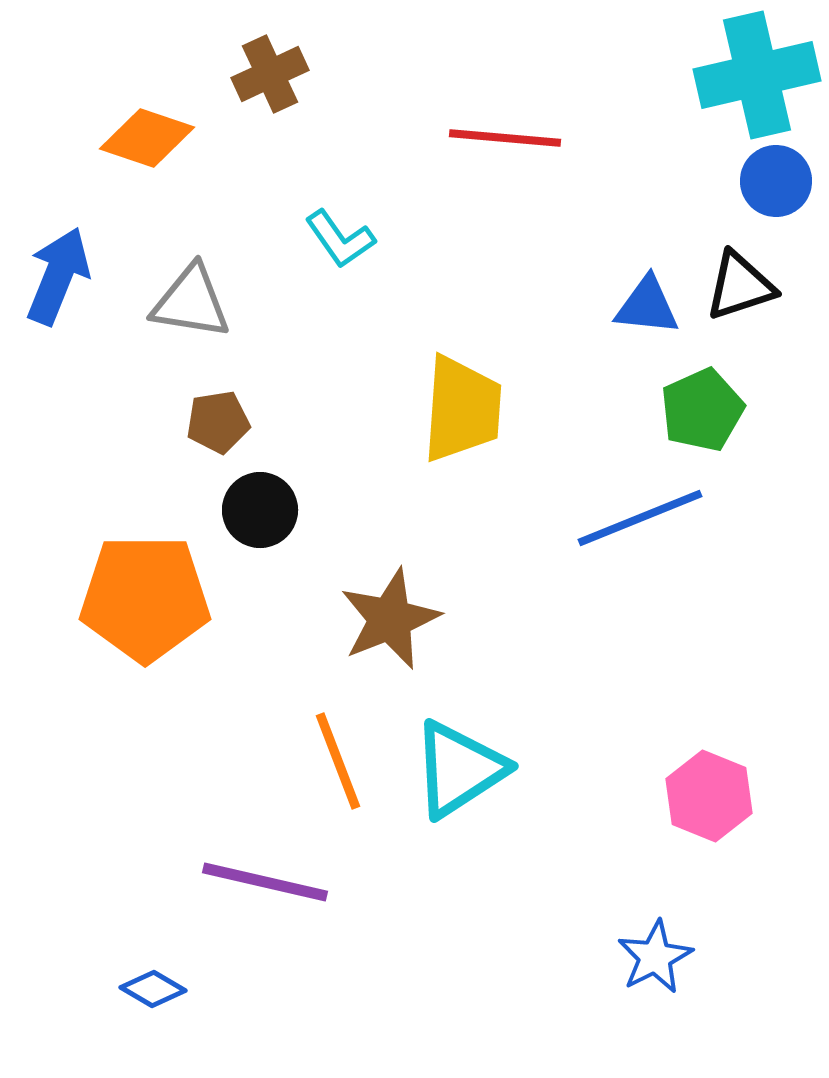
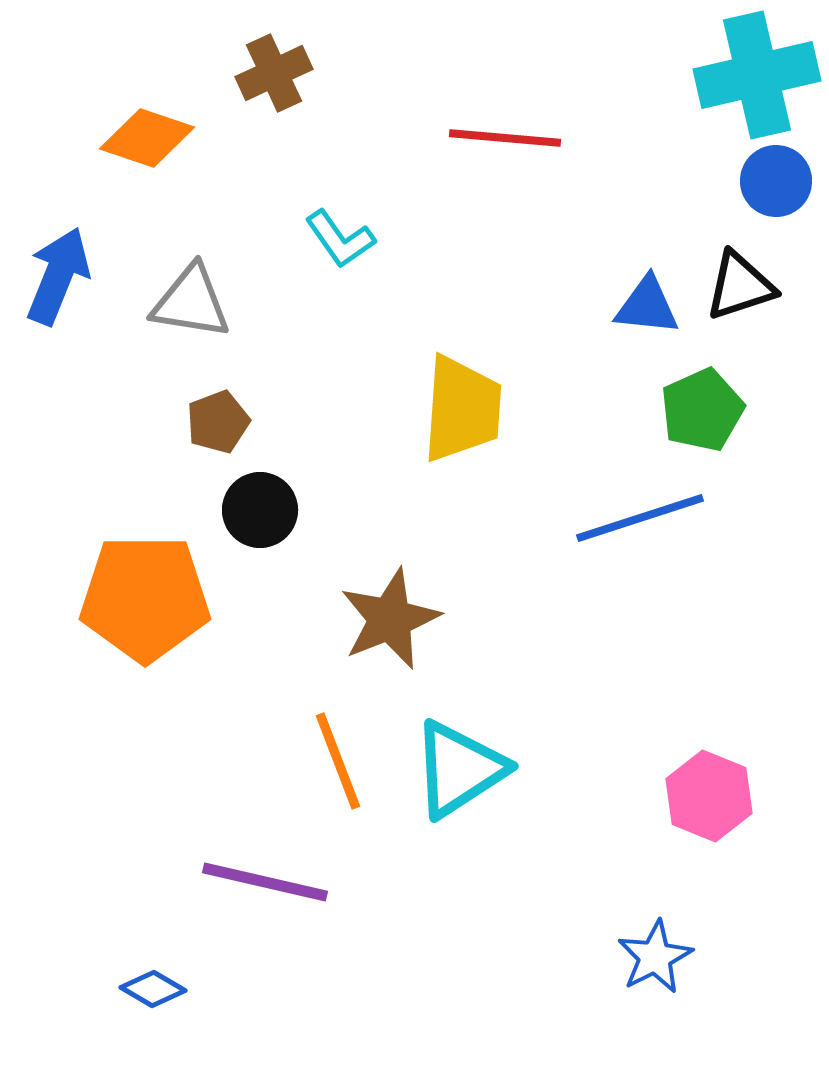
brown cross: moved 4 px right, 1 px up
brown pentagon: rotated 12 degrees counterclockwise
blue line: rotated 4 degrees clockwise
